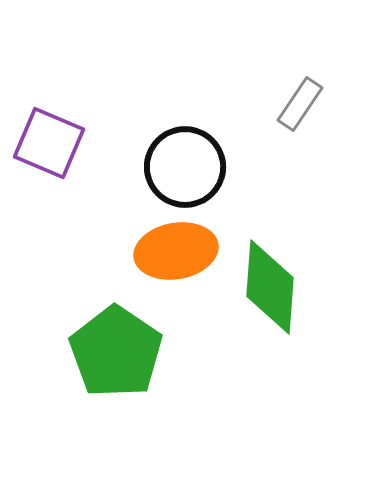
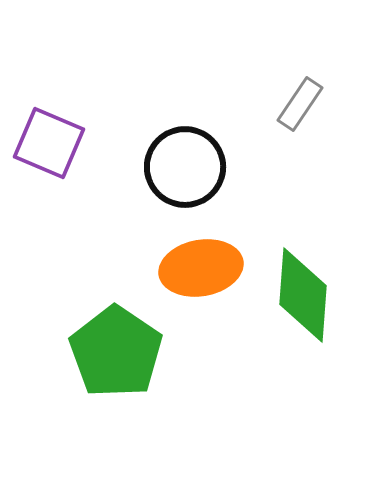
orange ellipse: moved 25 px right, 17 px down
green diamond: moved 33 px right, 8 px down
